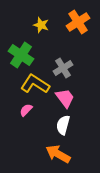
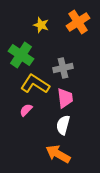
gray cross: rotated 18 degrees clockwise
pink trapezoid: rotated 30 degrees clockwise
